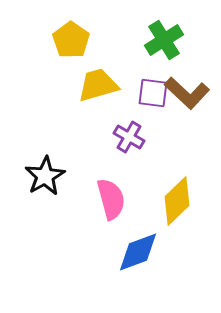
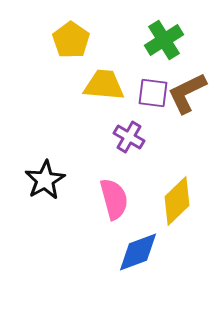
yellow trapezoid: moved 6 px right; rotated 21 degrees clockwise
brown L-shape: rotated 111 degrees clockwise
black star: moved 4 px down
pink semicircle: moved 3 px right
